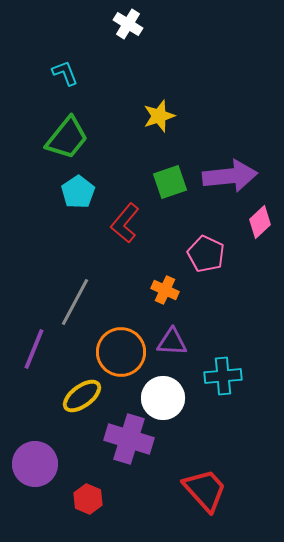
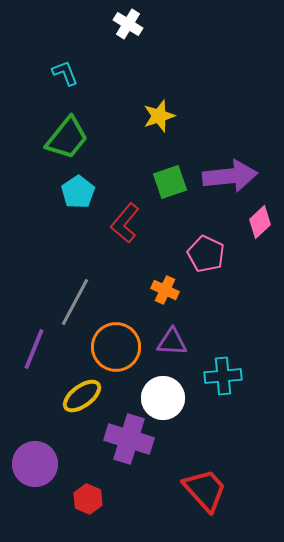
orange circle: moved 5 px left, 5 px up
